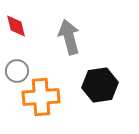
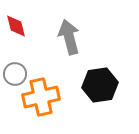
gray circle: moved 2 px left, 3 px down
orange cross: rotated 9 degrees counterclockwise
